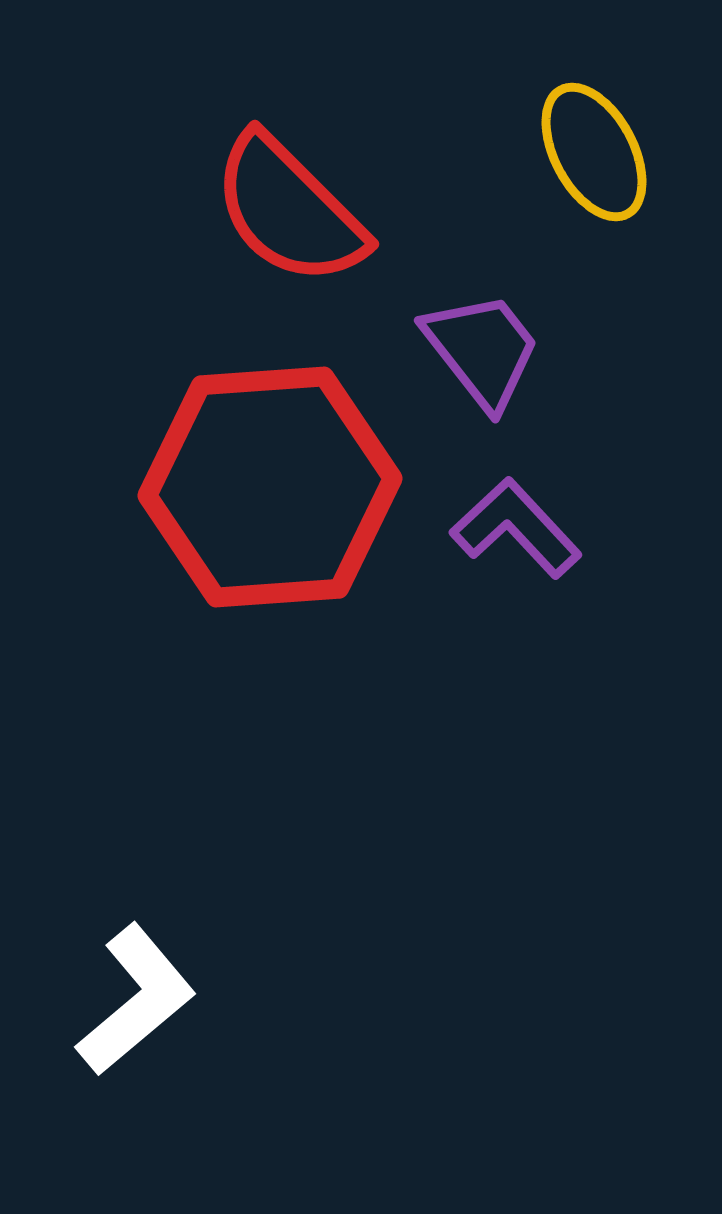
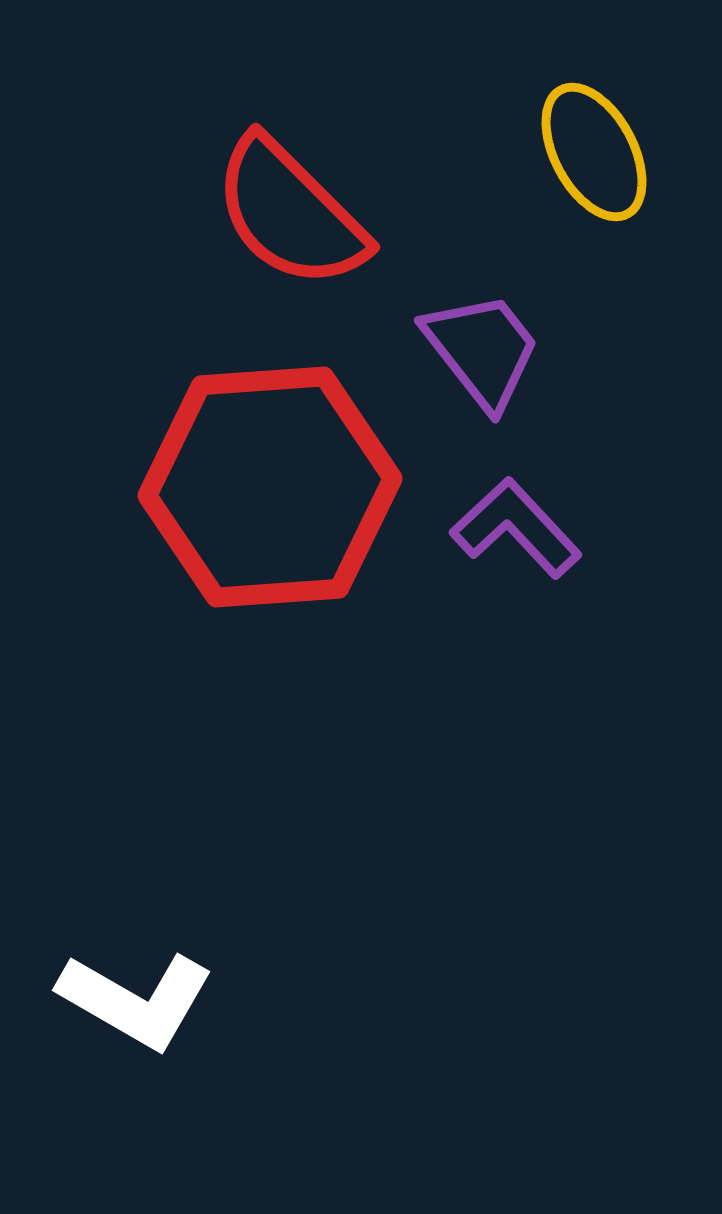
red semicircle: moved 1 px right, 3 px down
white L-shape: rotated 70 degrees clockwise
